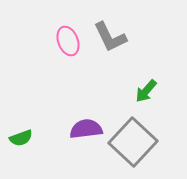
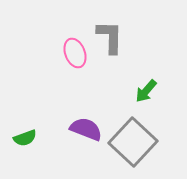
gray L-shape: rotated 153 degrees counterclockwise
pink ellipse: moved 7 px right, 12 px down
purple semicircle: rotated 28 degrees clockwise
green semicircle: moved 4 px right
